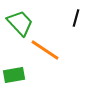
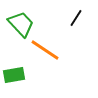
black line: rotated 18 degrees clockwise
green trapezoid: moved 1 px right, 1 px down
